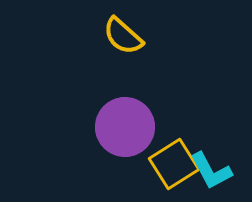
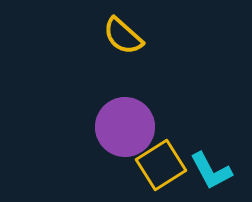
yellow square: moved 13 px left, 1 px down
